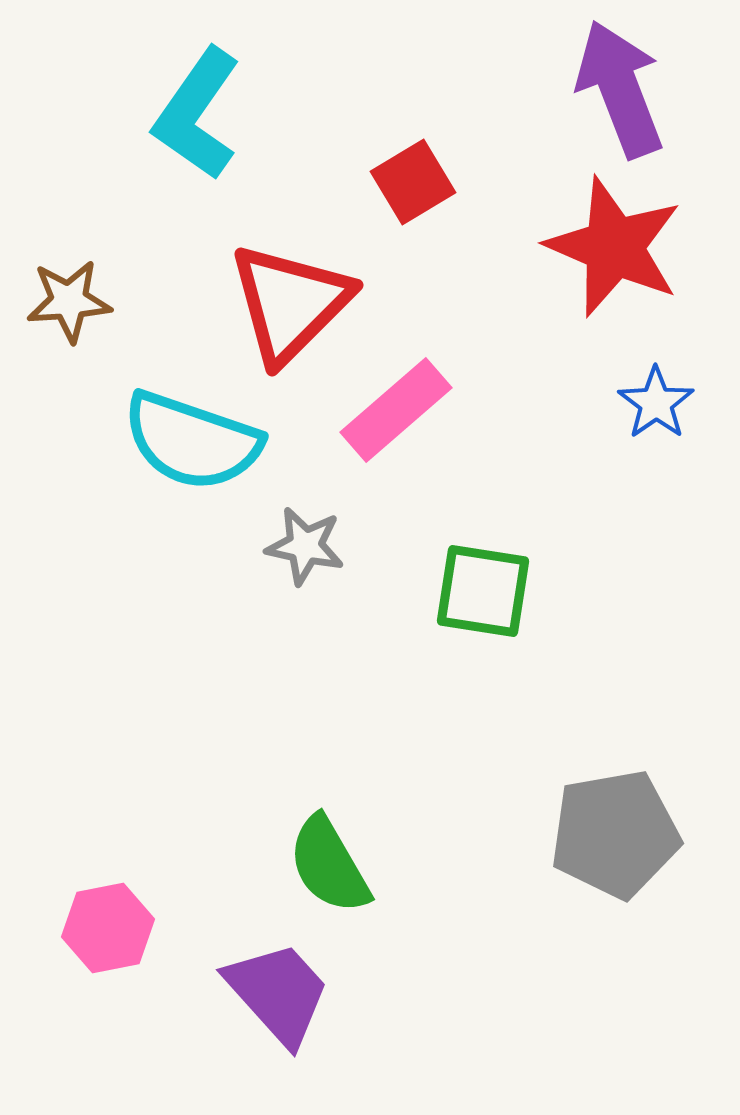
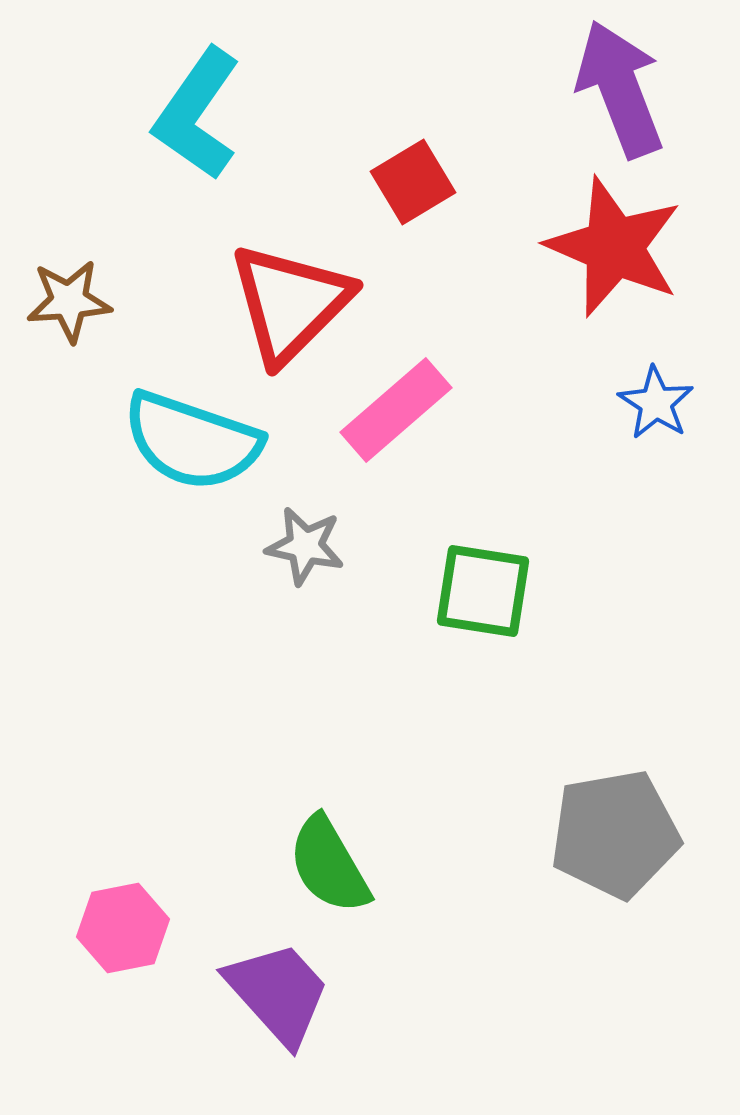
blue star: rotated 4 degrees counterclockwise
pink hexagon: moved 15 px right
